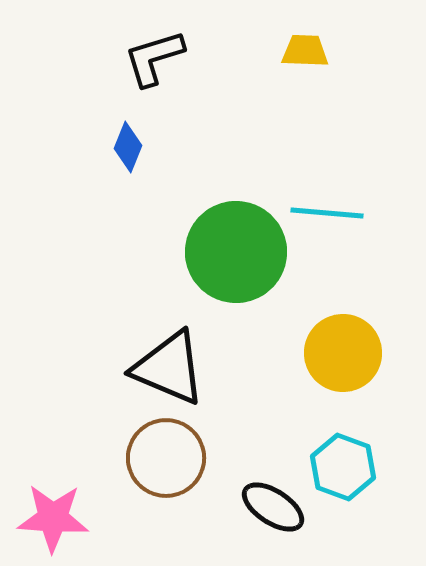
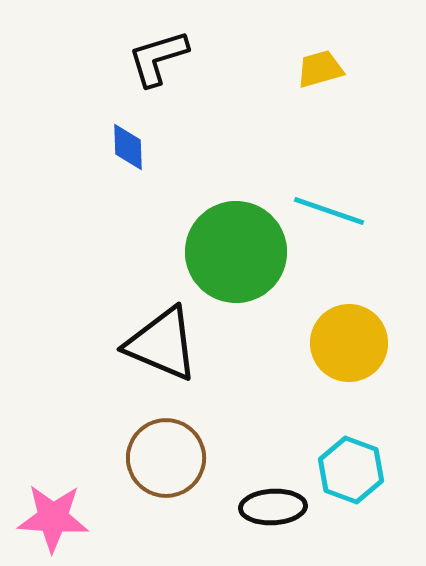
yellow trapezoid: moved 15 px right, 18 px down; rotated 18 degrees counterclockwise
black L-shape: moved 4 px right
blue diamond: rotated 24 degrees counterclockwise
cyan line: moved 2 px right, 2 px up; rotated 14 degrees clockwise
yellow circle: moved 6 px right, 10 px up
black triangle: moved 7 px left, 24 px up
cyan hexagon: moved 8 px right, 3 px down
black ellipse: rotated 36 degrees counterclockwise
